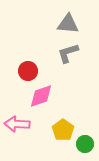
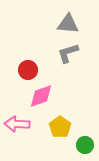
red circle: moved 1 px up
yellow pentagon: moved 3 px left, 3 px up
green circle: moved 1 px down
